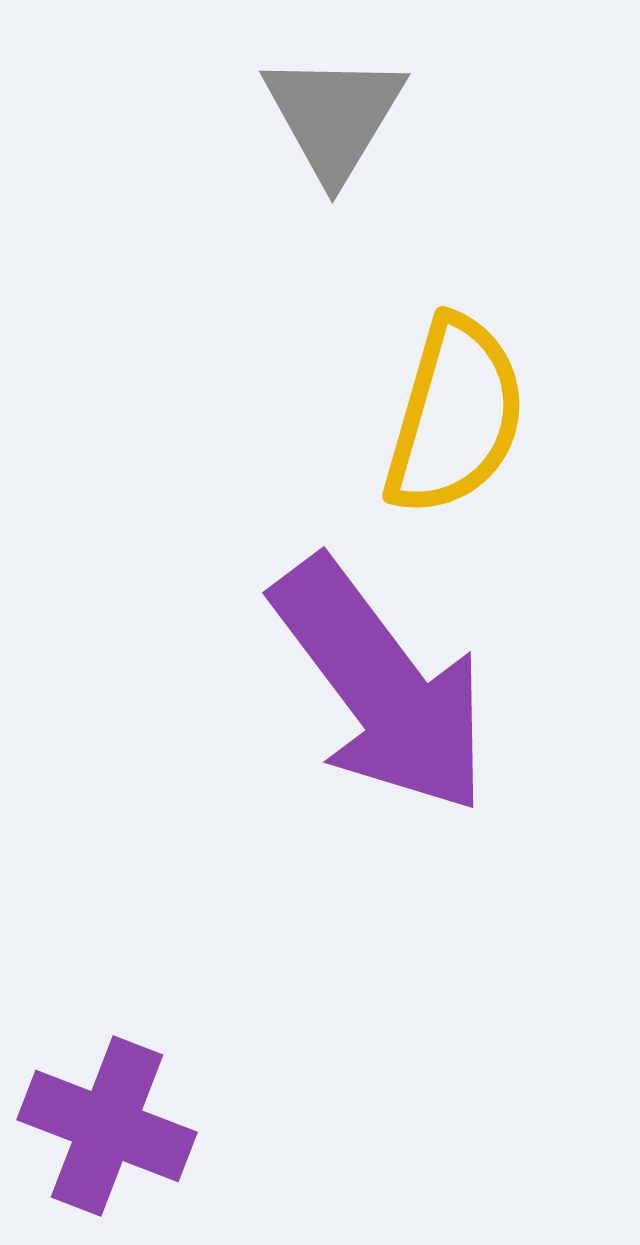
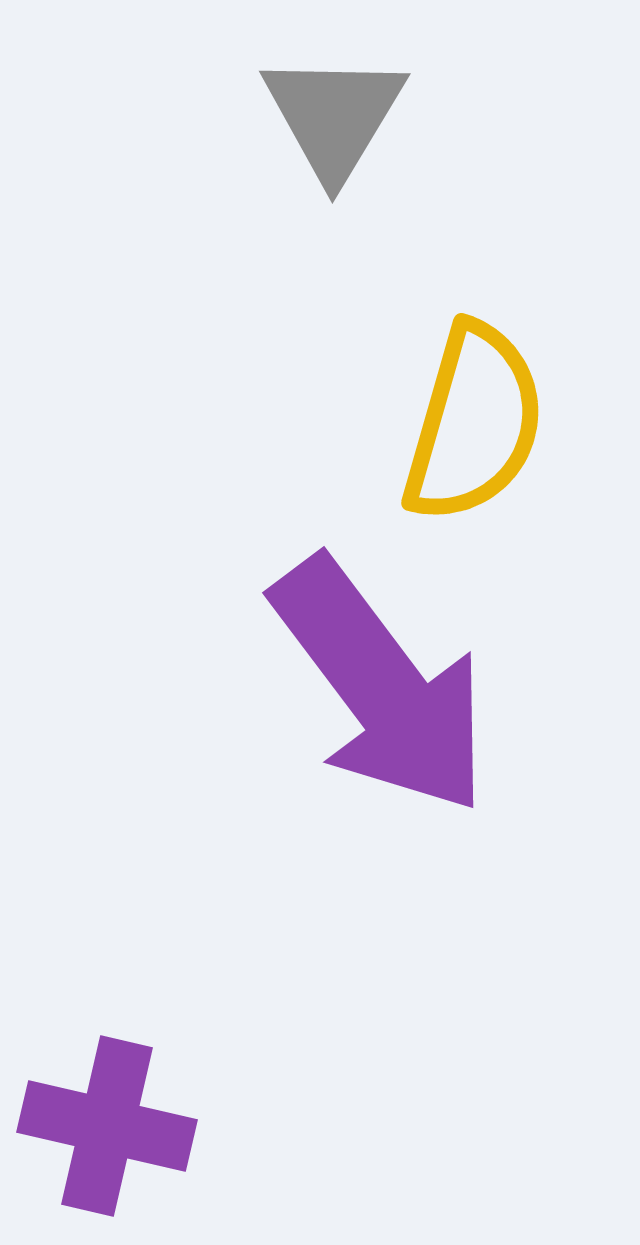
yellow semicircle: moved 19 px right, 7 px down
purple cross: rotated 8 degrees counterclockwise
